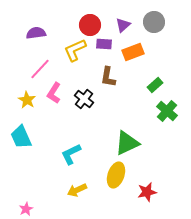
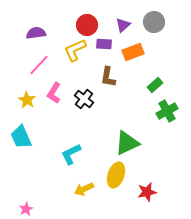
red circle: moved 3 px left
pink line: moved 1 px left, 4 px up
green cross: rotated 20 degrees clockwise
yellow arrow: moved 7 px right, 1 px up
